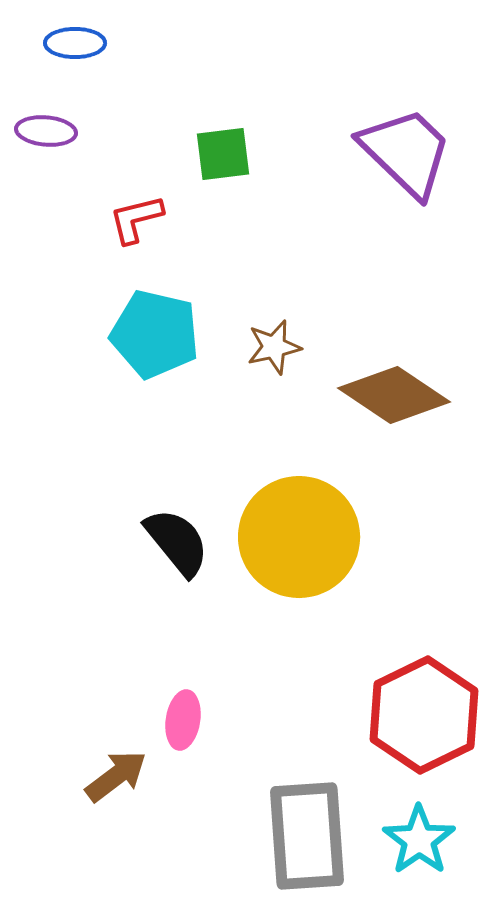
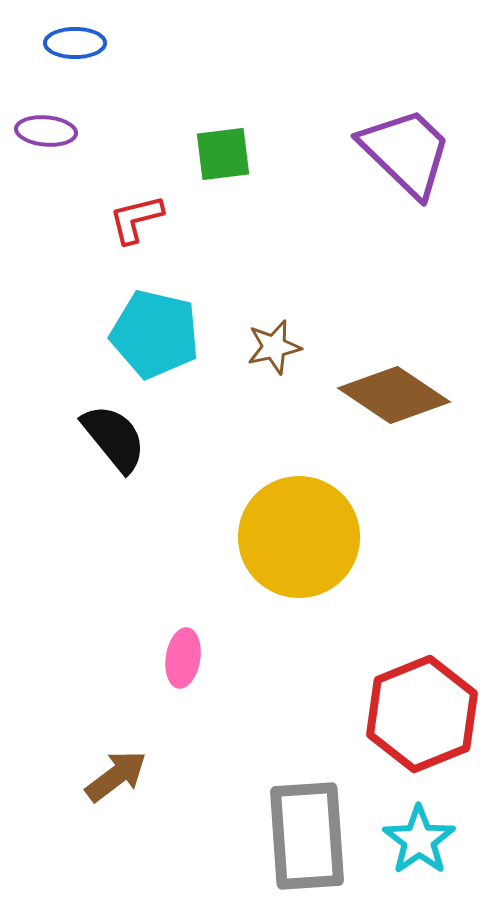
black semicircle: moved 63 px left, 104 px up
red hexagon: moved 2 px left, 1 px up; rotated 4 degrees clockwise
pink ellipse: moved 62 px up
